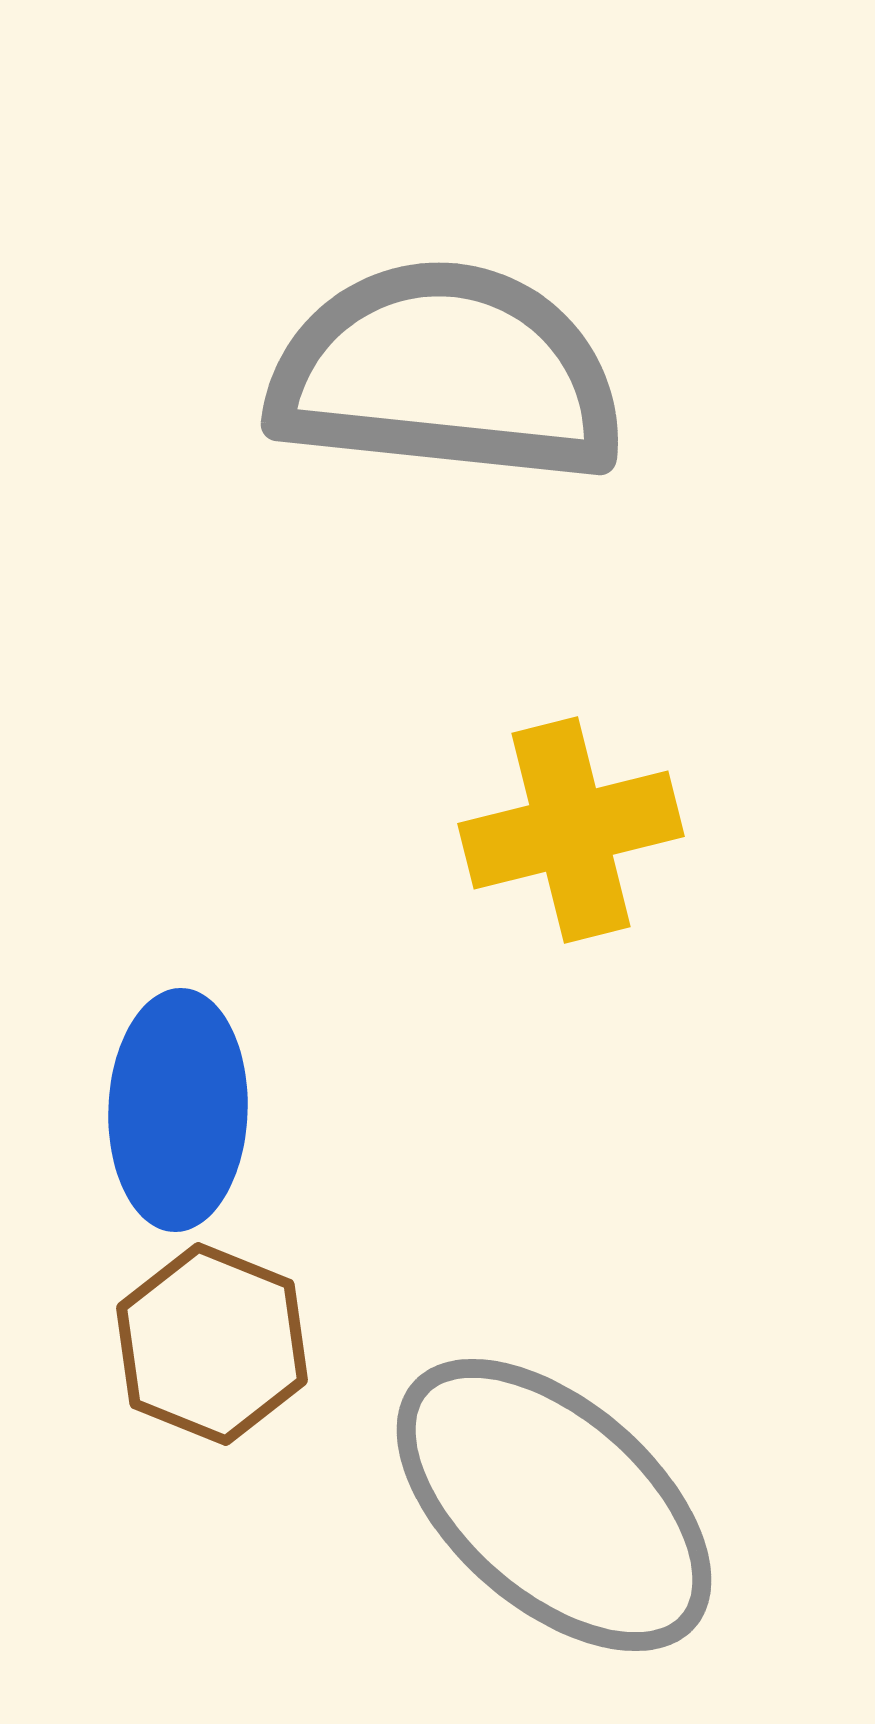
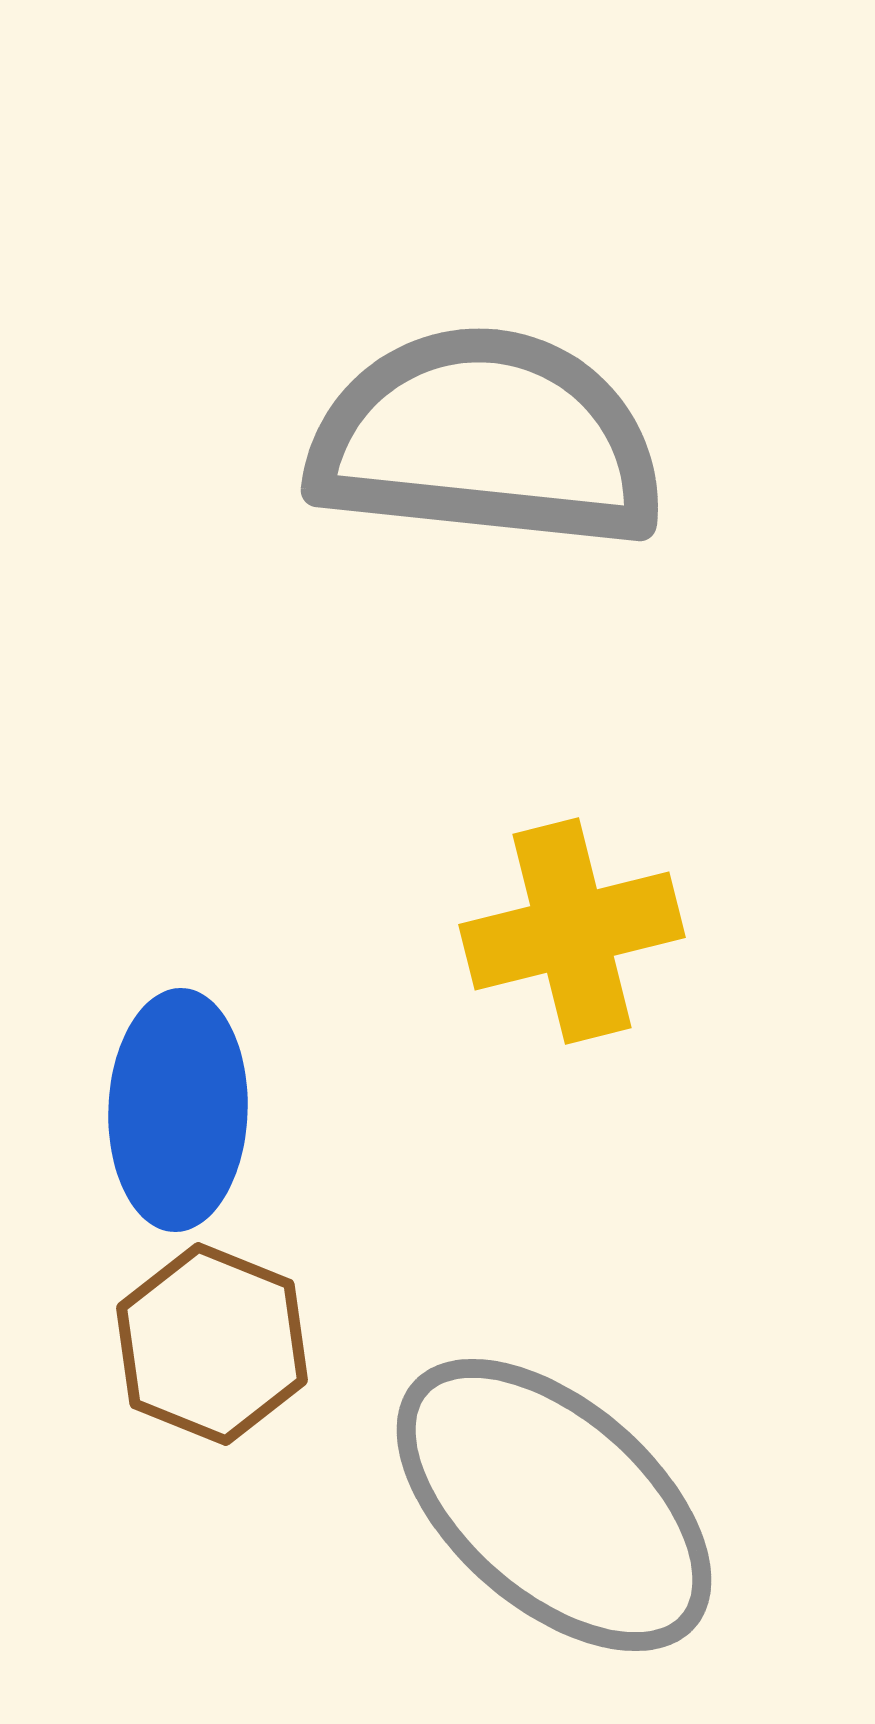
gray semicircle: moved 40 px right, 66 px down
yellow cross: moved 1 px right, 101 px down
